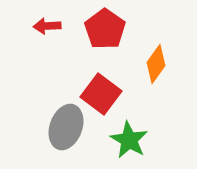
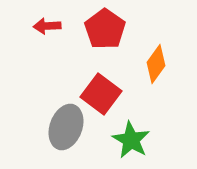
green star: moved 2 px right
